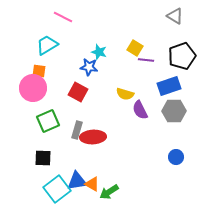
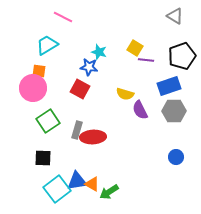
red square: moved 2 px right, 3 px up
green square: rotated 10 degrees counterclockwise
